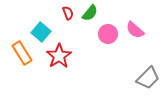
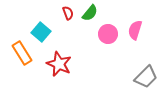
pink semicircle: rotated 66 degrees clockwise
red star: moved 8 px down; rotated 15 degrees counterclockwise
gray trapezoid: moved 2 px left, 1 px up
